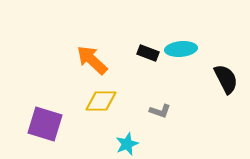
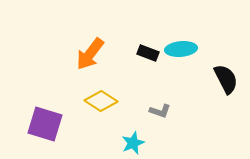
orange arrow: moved 2 px left, 6 px up; rotated 96 degrees counterclockwise
yellow diamond: rotated 32 degrees clockwise
cyan star: moved 6 px right, 1 px up
